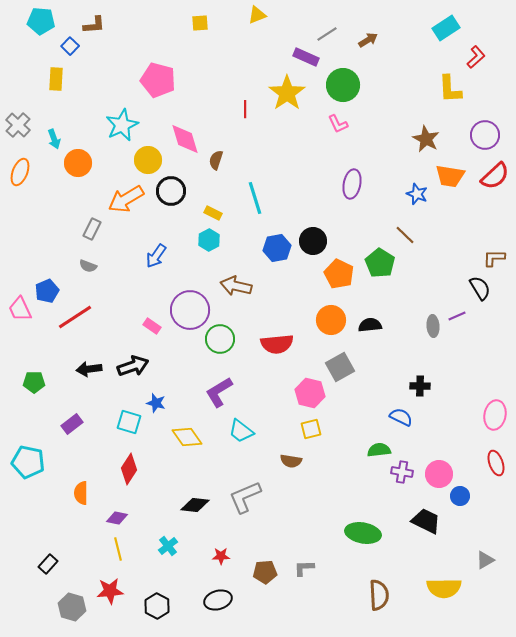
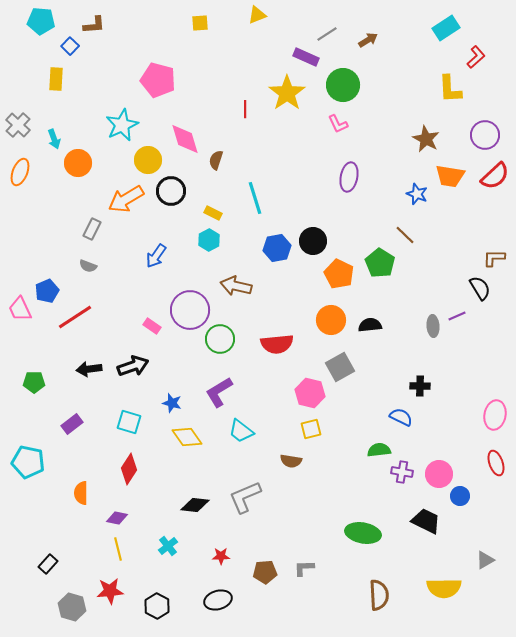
purple ellipse at (352, 184): moved 3 px left, 7 px up
blue star at (156, 403): moved 16 px right
